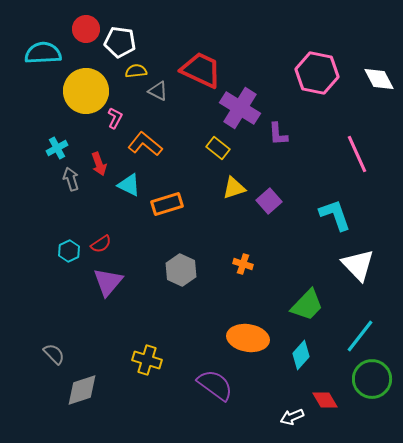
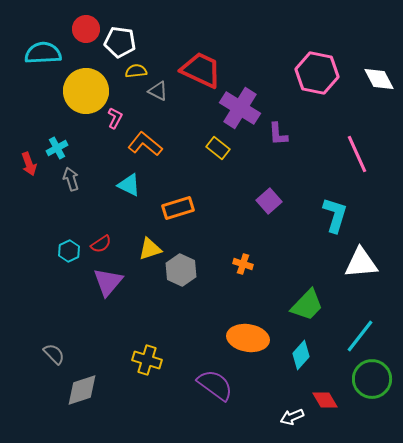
red arrow: moved 70 px left
yellow triangle: moved 84 px left, 61 px down
orange rectangle: moved 11 px right, 4 px down
cyan L-shape: rotated 36 degrees clockwise
white triangle: moved 3 px right, 2 px up; rotated 51 degrees counterclockwise
